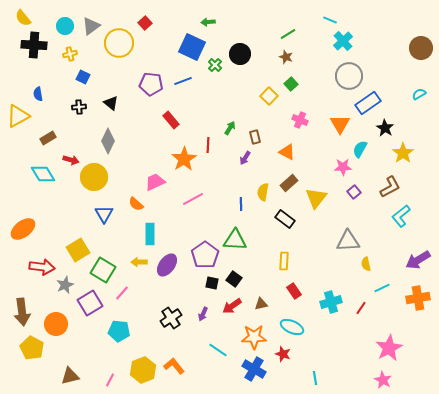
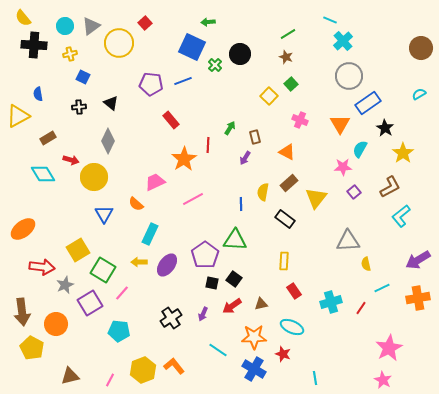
cyan rectangle at (150, 234): rotated 25 degrees clockwise
